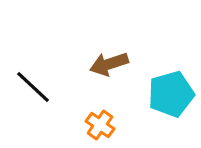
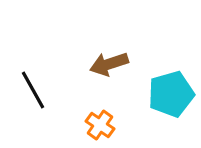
black line: moved 3 px down; rotated 18 degrees clockwise
